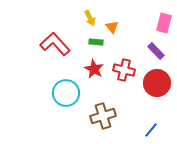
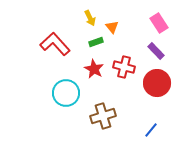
pink rectangle: moved 5 px left; rotated 48 degrees counterclockwise
green rectangle: rotated 24 degrees counterclockwise
red cross: moved 3 px up
